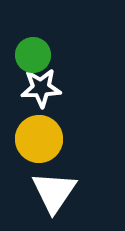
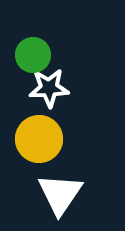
white star: moved 8 px right
white triangle: moved 6 px right, 2 px down
